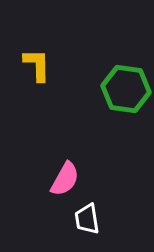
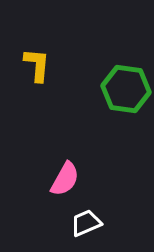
yellow L-shape: rotated 6 degrees clockwise
white trapezoid: moved 1 px left, 4 px down; rotated 76 degrees clockwise
